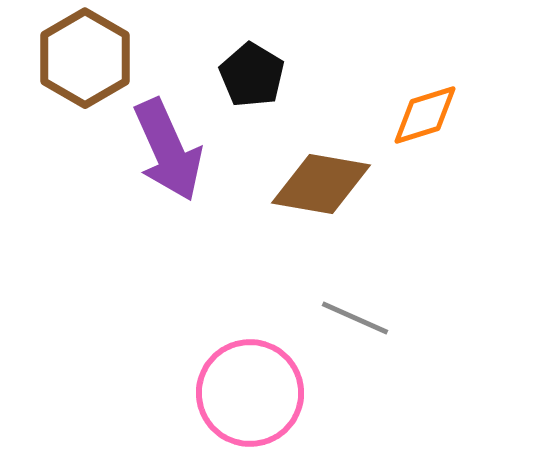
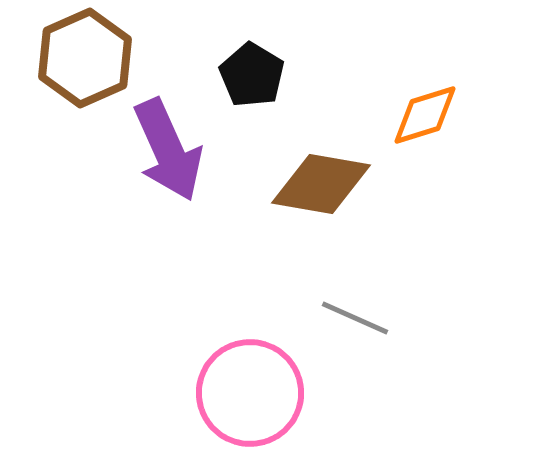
brown hexagon: rotated 6 degrees clockwise
